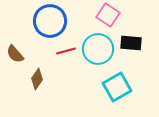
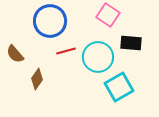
cyan circle: moved 8 px down
cyan square: moved 2 px right
